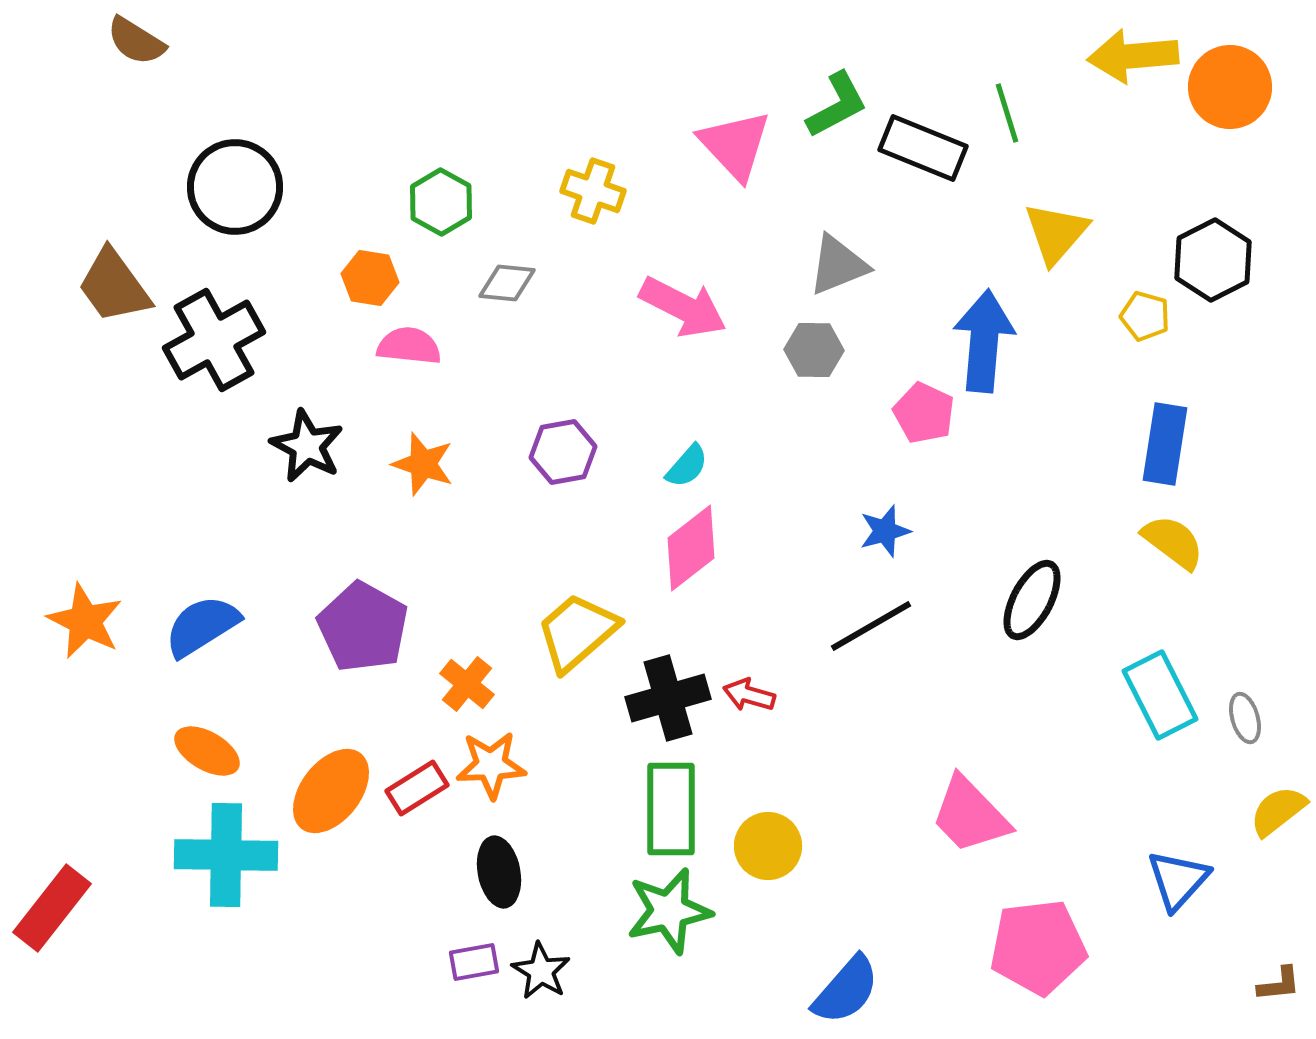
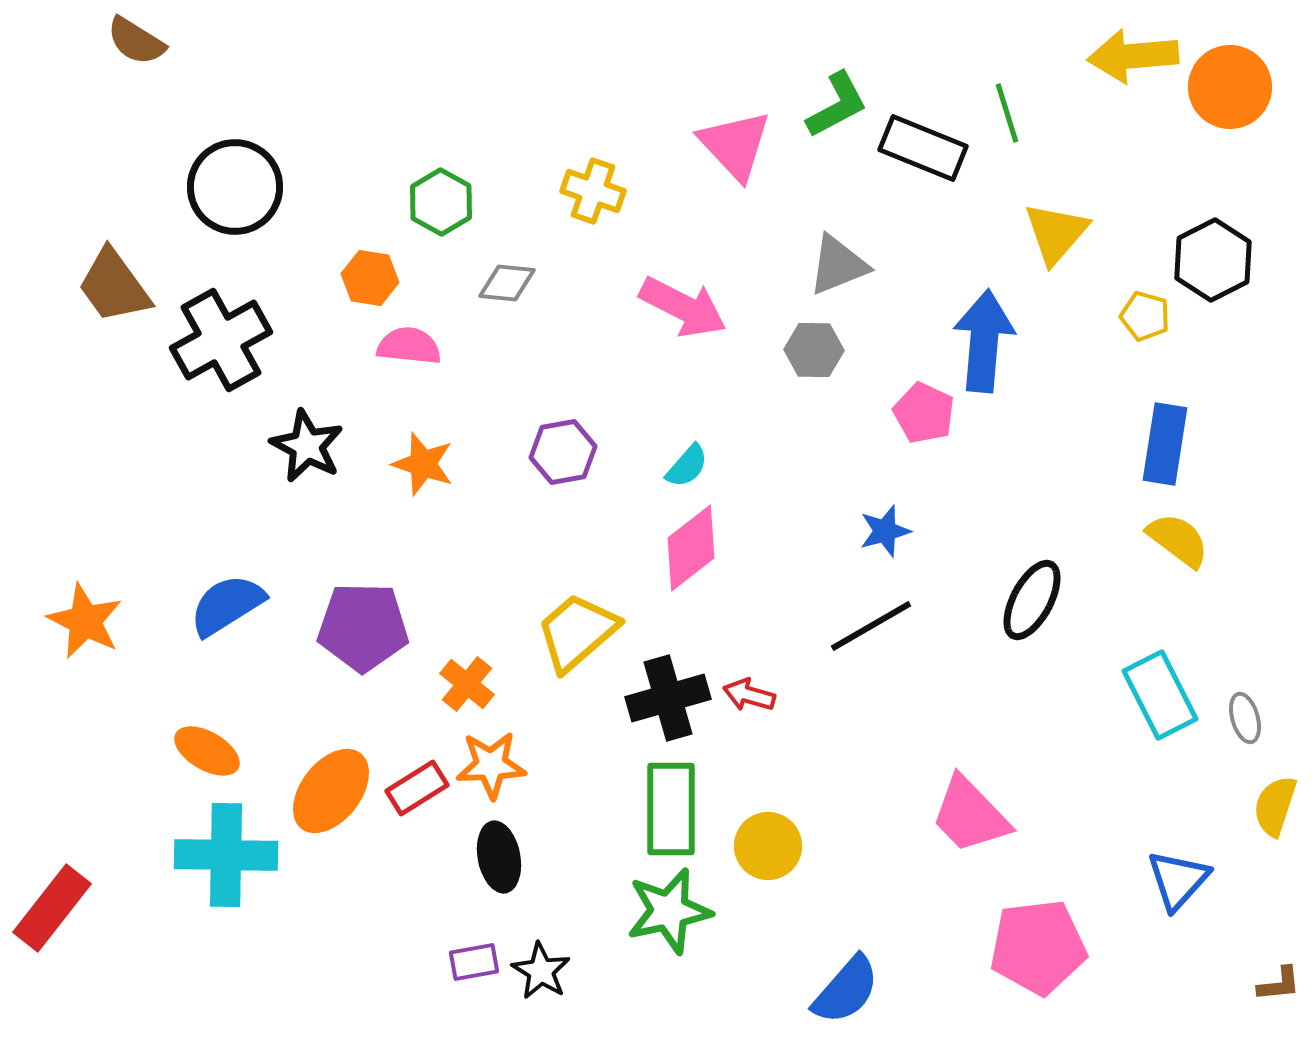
black cross at (214, 340): moved 7 px right
yellow semicircle at (1173, 542): moved 5 px right, 2 px up
blue semicircle at (202, 626): moved 25 px right, 21 px up
purple pentagon at (363, 627): rotated 28 degrees counterclockwise
yellow semicircle at (1278, 811): moved 3 px left, 5 px up; rotated 34 degrees counterclockwise
black ellipse at (499, 872): moved 15 px up
